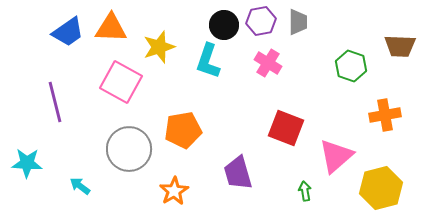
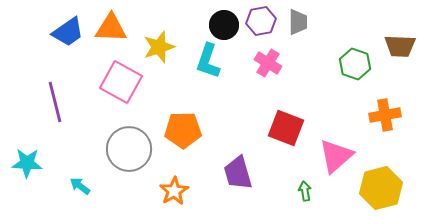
green hexagon: moved 4 px right, 2 px up
orange pentagon: rotated 9 degrees clockwise
